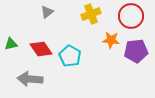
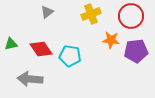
cyan pentagon: rotated 20 degrees counterclockwise
